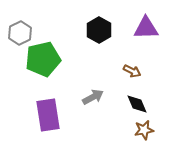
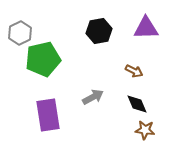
black hexagon: moved 1 px down; rotated 20 degrees clockwise
brown arrow: moved 2 px right
brown star: moved 1 px right; rotated 18 degrees clockwise
